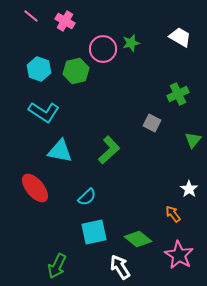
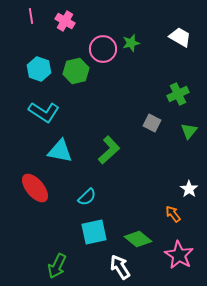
pink line: rotated 42 degrees clockwise
green triangle: moved 4 px left, 9 px up
